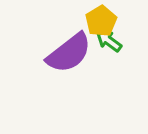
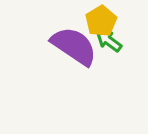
purple semicircle: moved 5 px right, 7 px up; rotated 108 degrees counterclockwise
